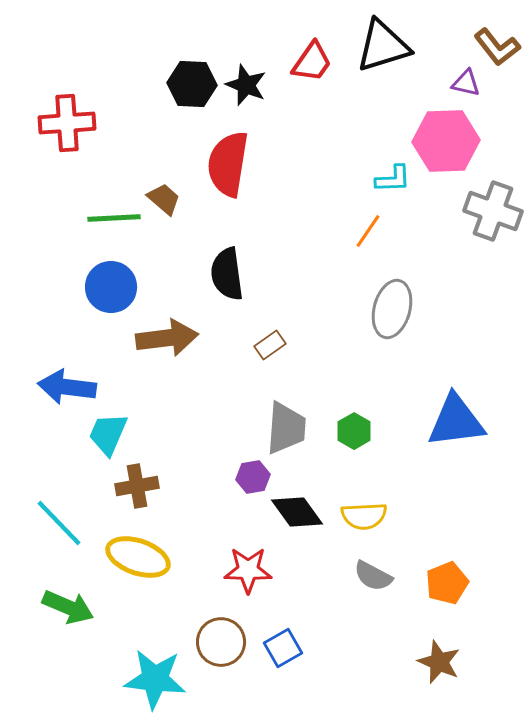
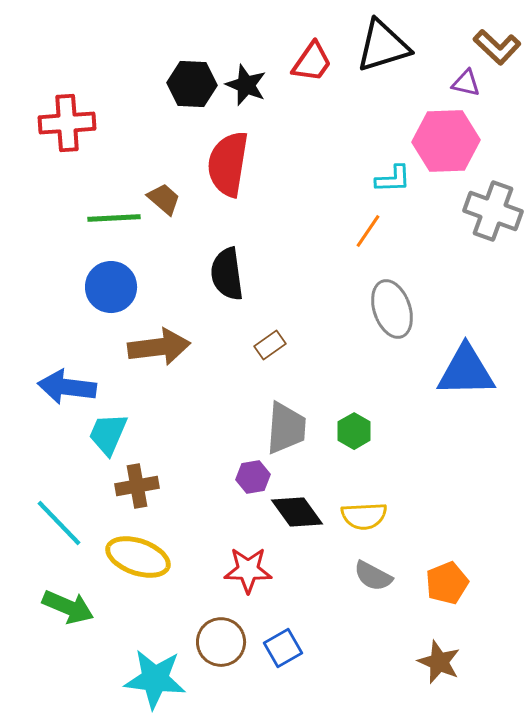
brown L-shape: rotated 9 degrees counterclockwise
gray ellipse: rotated 34 degrees counterclockwise
brown arrow: moved 8 px left, 9 px down
blue triangle: moved 10 px right, 50 px up; rotated 6 degrees clockwise
